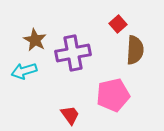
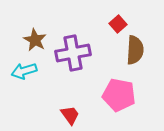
pink pentagon: moved 6 px right; rotated 24 degrees clockwise
